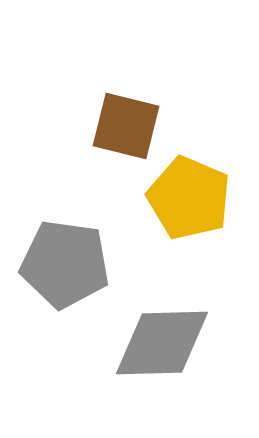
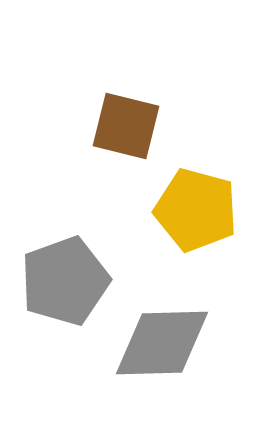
yellow pentagon: moved 7 px right, 12 px down; rotated 8 degrees counterclockwise
gray pentagon: moved 17 px down; rotated 28 degrees counterclockwise
